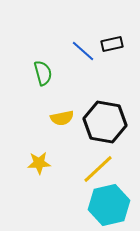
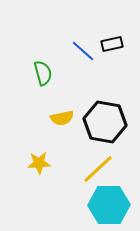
cyan hexagon: rotated 12 degrees clockwise
